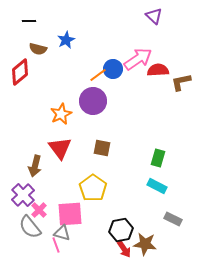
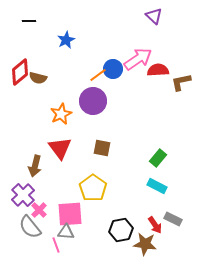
brown semicircle: moved 29 px down
green rectangle: rotated 24 degrees clockwise
gray triangle: moved 4 px right, 1 px up; rotated 12 degrees counterclockwise
red arrow: moved 31 px right, 24 px up
